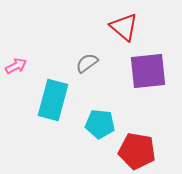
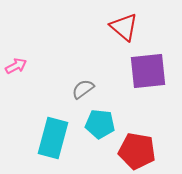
gray semicircle: moved 4 px left, 26 px down
cyan rectangle: moved 38 px down
